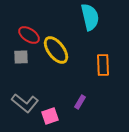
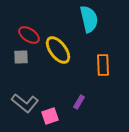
cyan semicircle: moved 1 px left, 2 px down
yellow ellipse: moved 2 px right
purple rectangle: moved 1 px left
